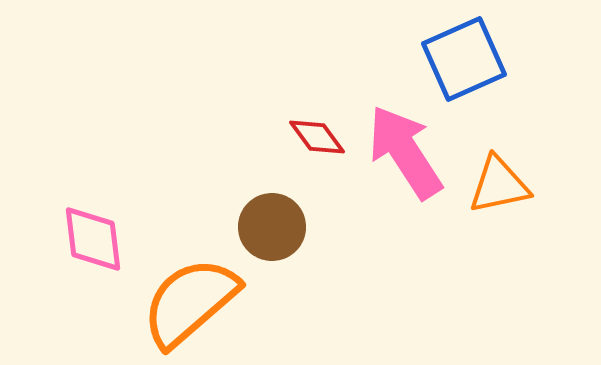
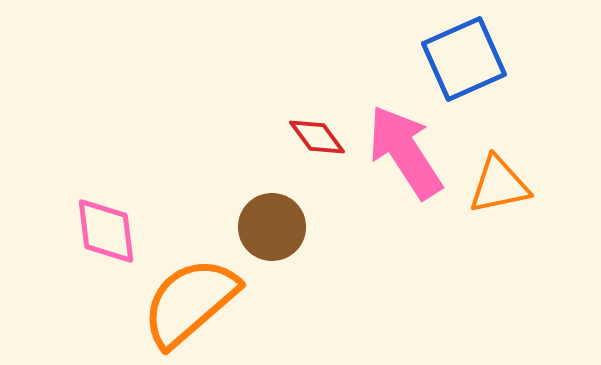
pink diamond: moved 13 px right, 8 px up
